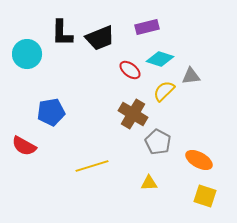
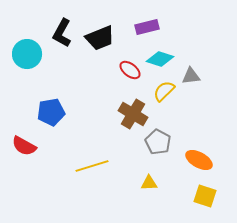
black L-shape: rotated 28 degrees clockwise
